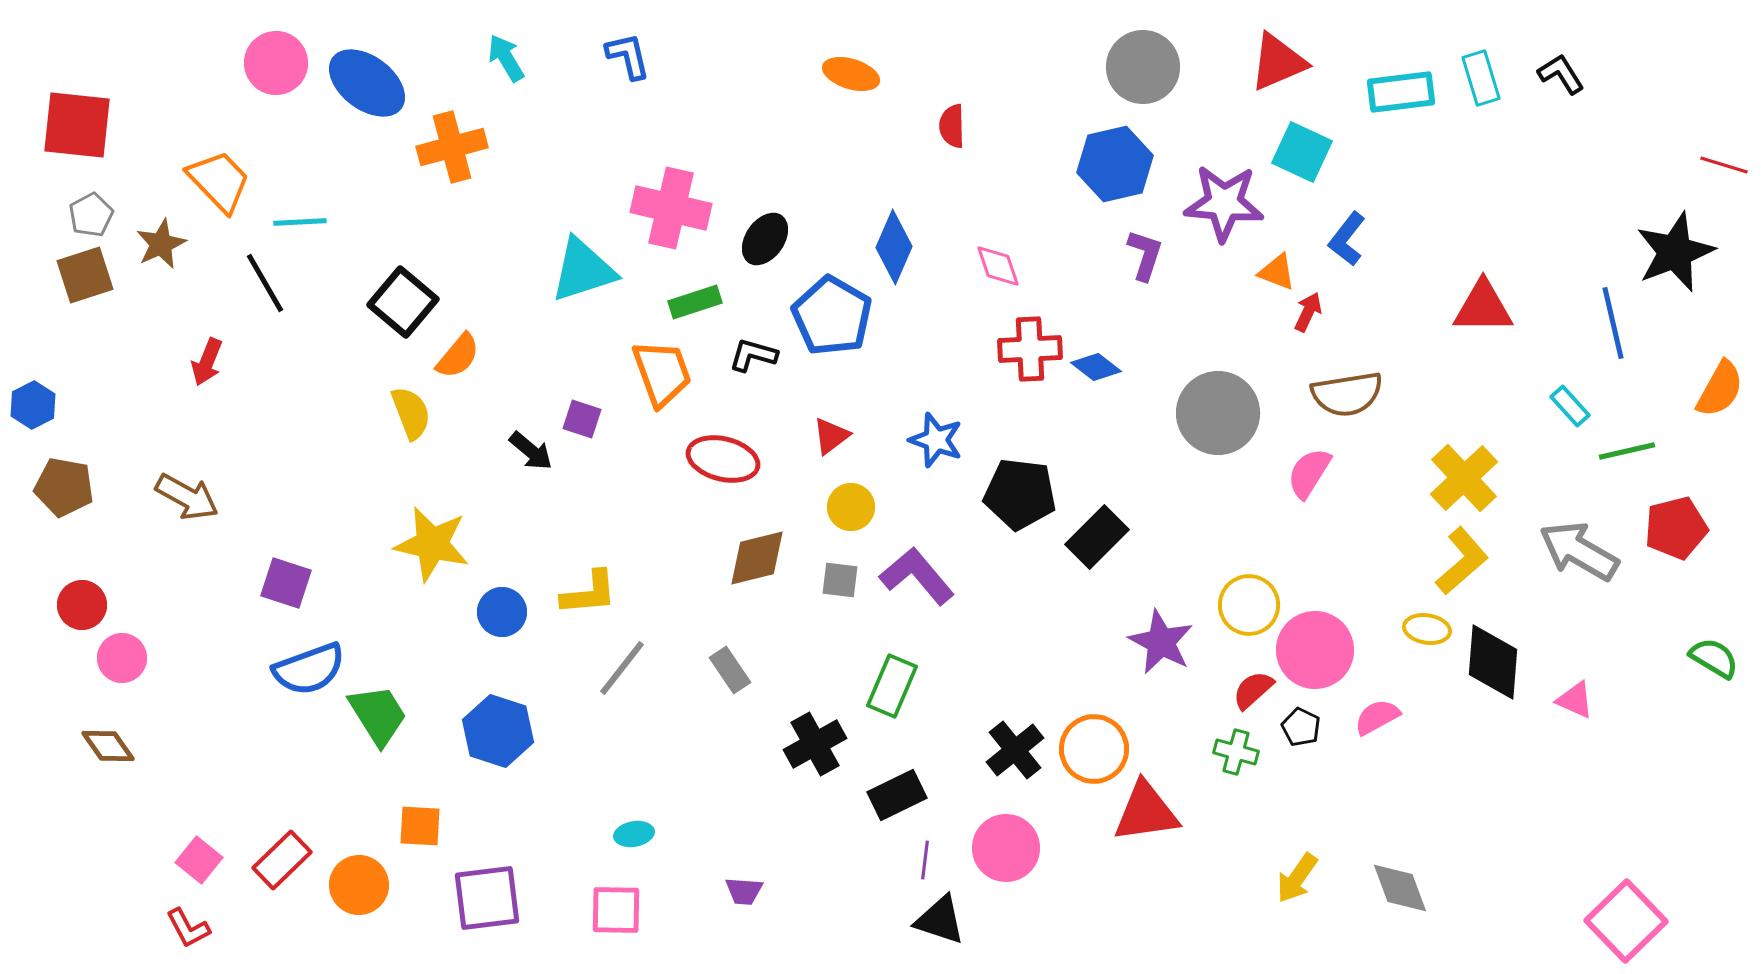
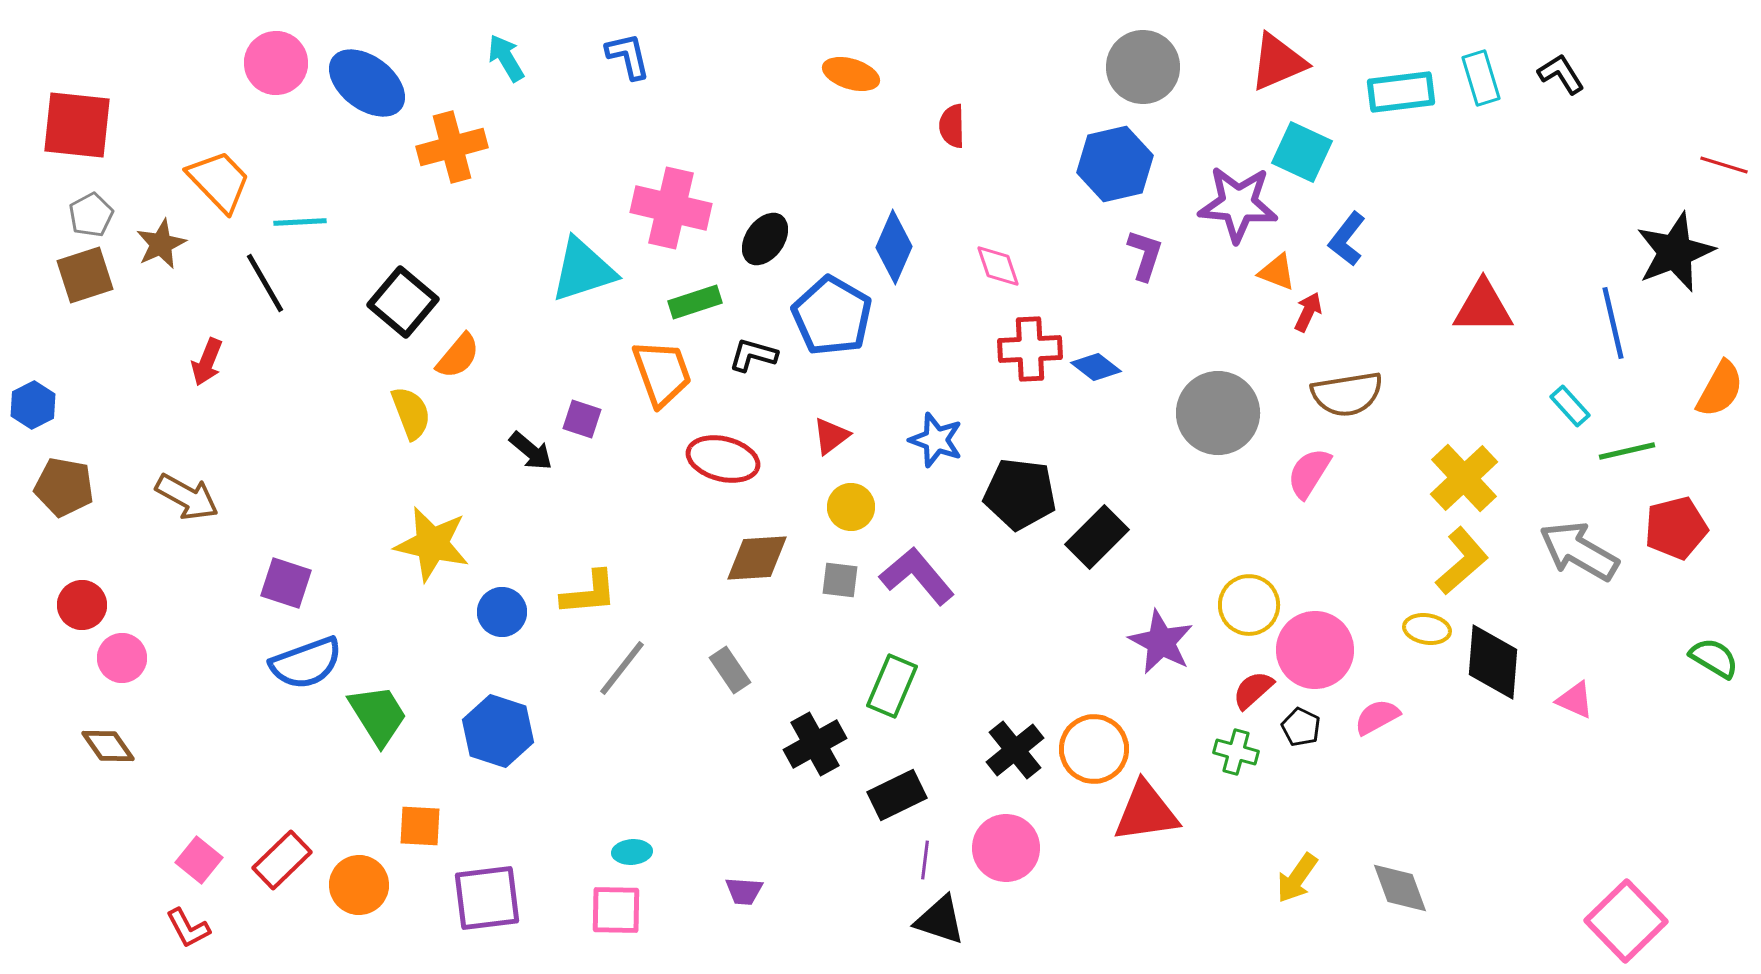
purple star at (1224, 203): moved 14 px right, 1 px down
brown diamond at (757, 558): rotated 10 degrees clockwise
blue semicircle at (309, 669): moved 3 px left, 6 px up
cyan ellipse at (634, 834): moved 2 px left, 18 px down; rotated 6 degrees clockwise
